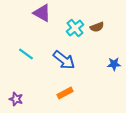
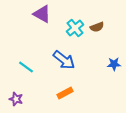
purple triangle: moved 1 px down
cyan line: moved 13 px down
